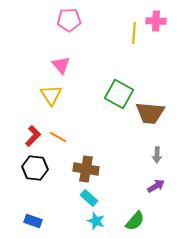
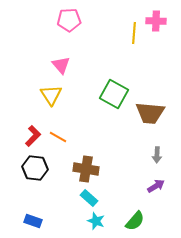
green square: moved 5 px left
